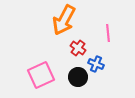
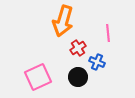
orange arrow: moved 1 px left, 1 px down; rotated 12 degrees counterclockwise
red cross: rotated 21 degrees clockwise
blue cross: moved 1 px right, 2 px up
pink square: moved 3 px left, 2 px down
